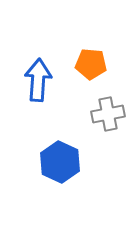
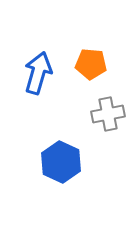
blue arrow: moved 7 px up; rotated 12 degrees clockwise
blue hexagon: moved 1 px right
